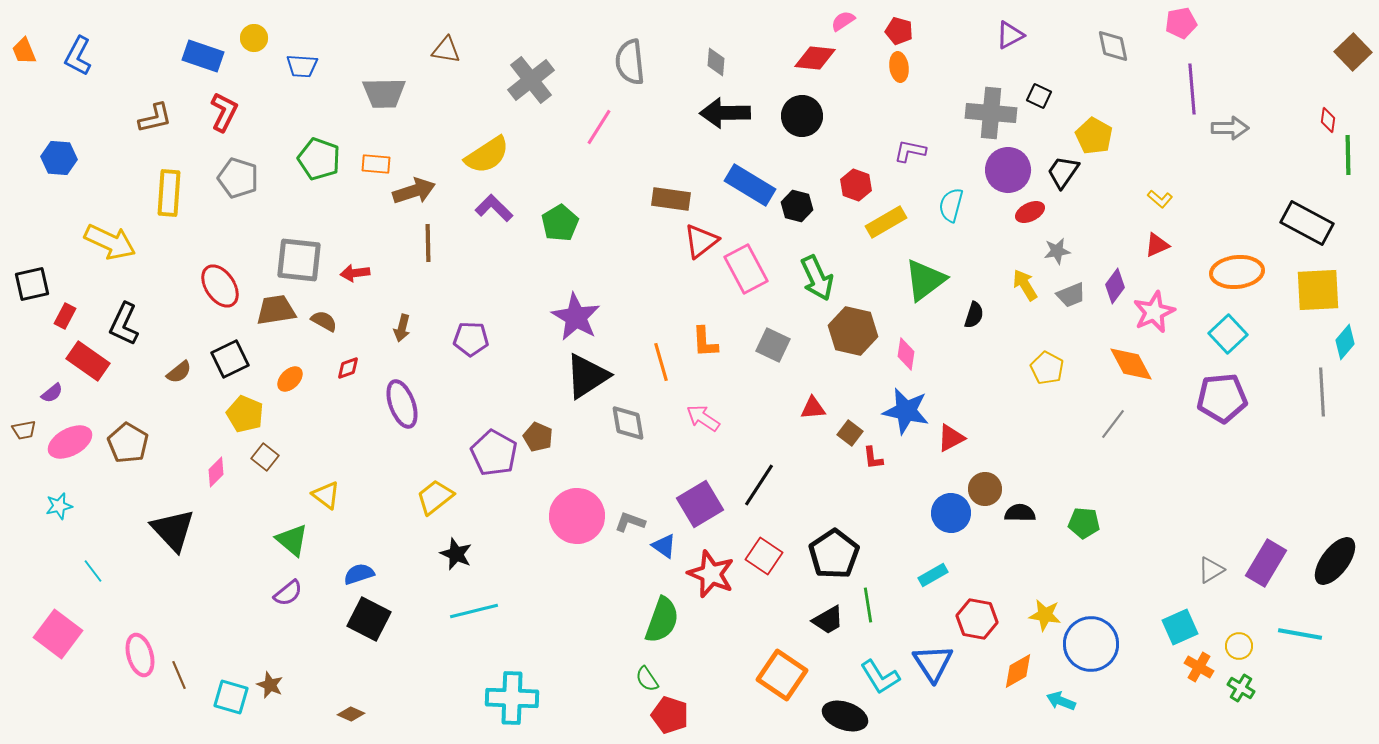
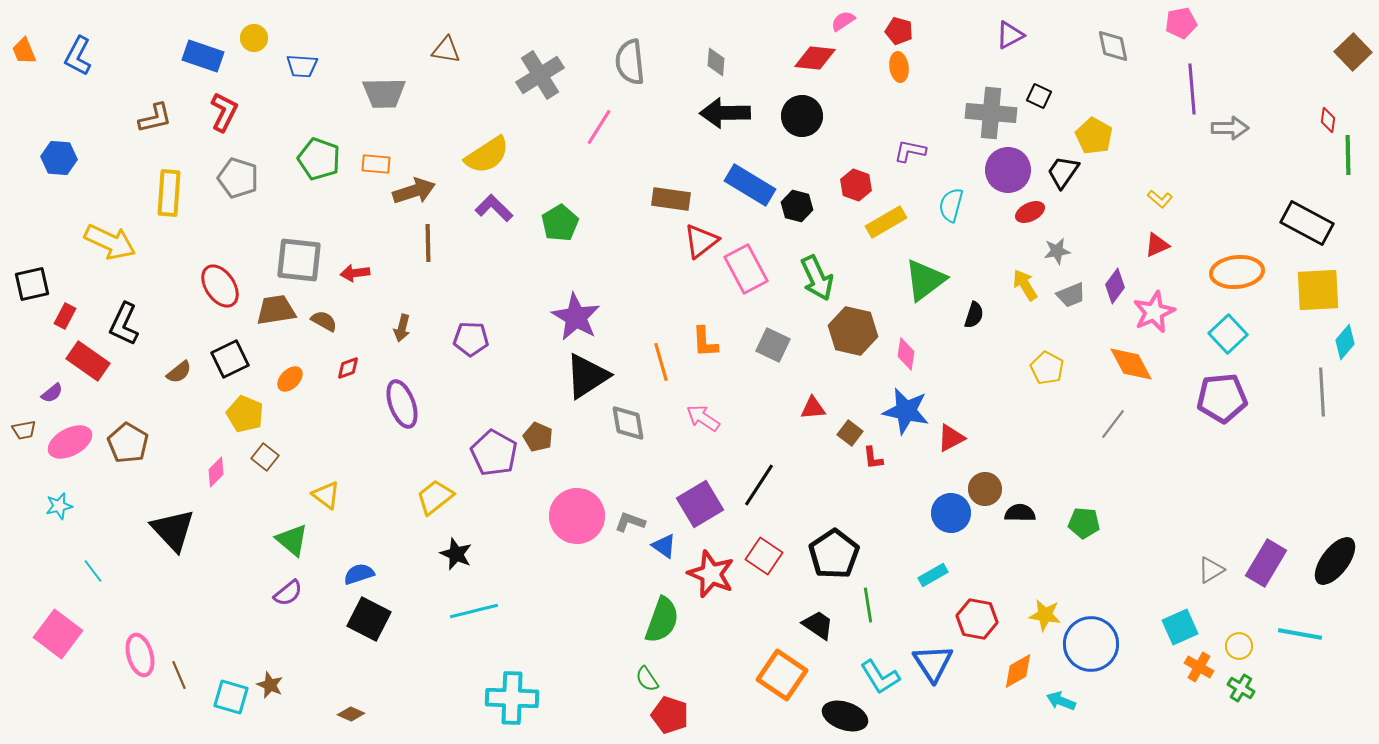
gray cross at (531, 80): moved 9 px right, 5 px up; rotated 6 degrees clockwise
black trapezoid at (828, 620): moved 10 px left, 5 px down; rotated 116 degrees counterclockwise
